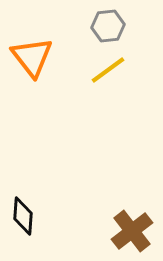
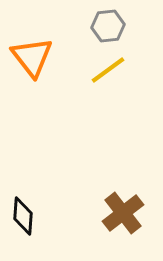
brown cross: moved 9 px left, 18 px up
